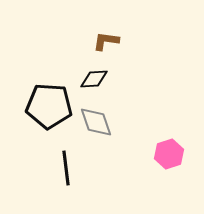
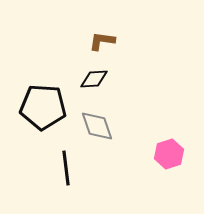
brown L-shape: moved 4 px left
black pentagon: moved 6 px left, 1 px down
gray diamond: moved 1 px right, 4 px down
